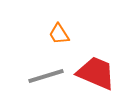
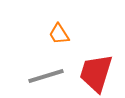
red trapezoid: rotated 96 degrees counterclockwise
